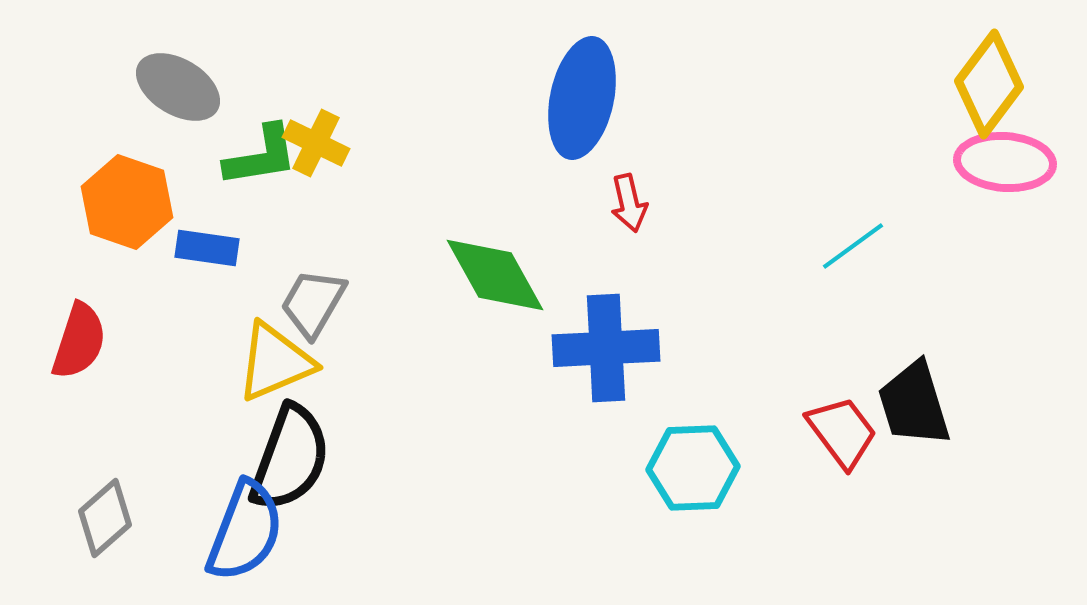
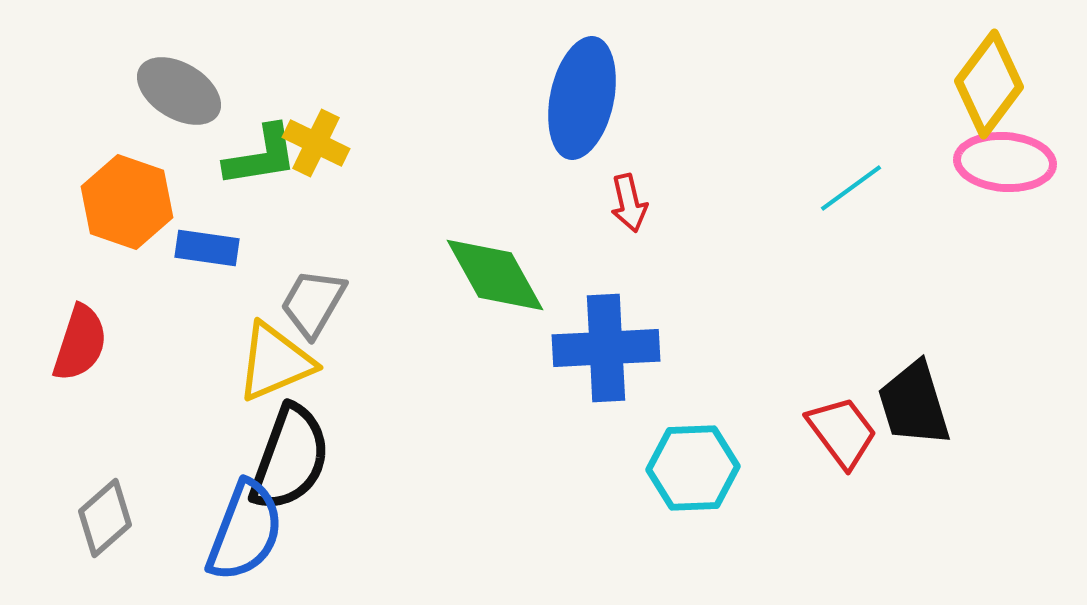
gray ellipse: moved 1 px right, 4 px down
cyan line: moved 2 px left, 58 px up
red semicircle: moved 1 px right, 2 px down
